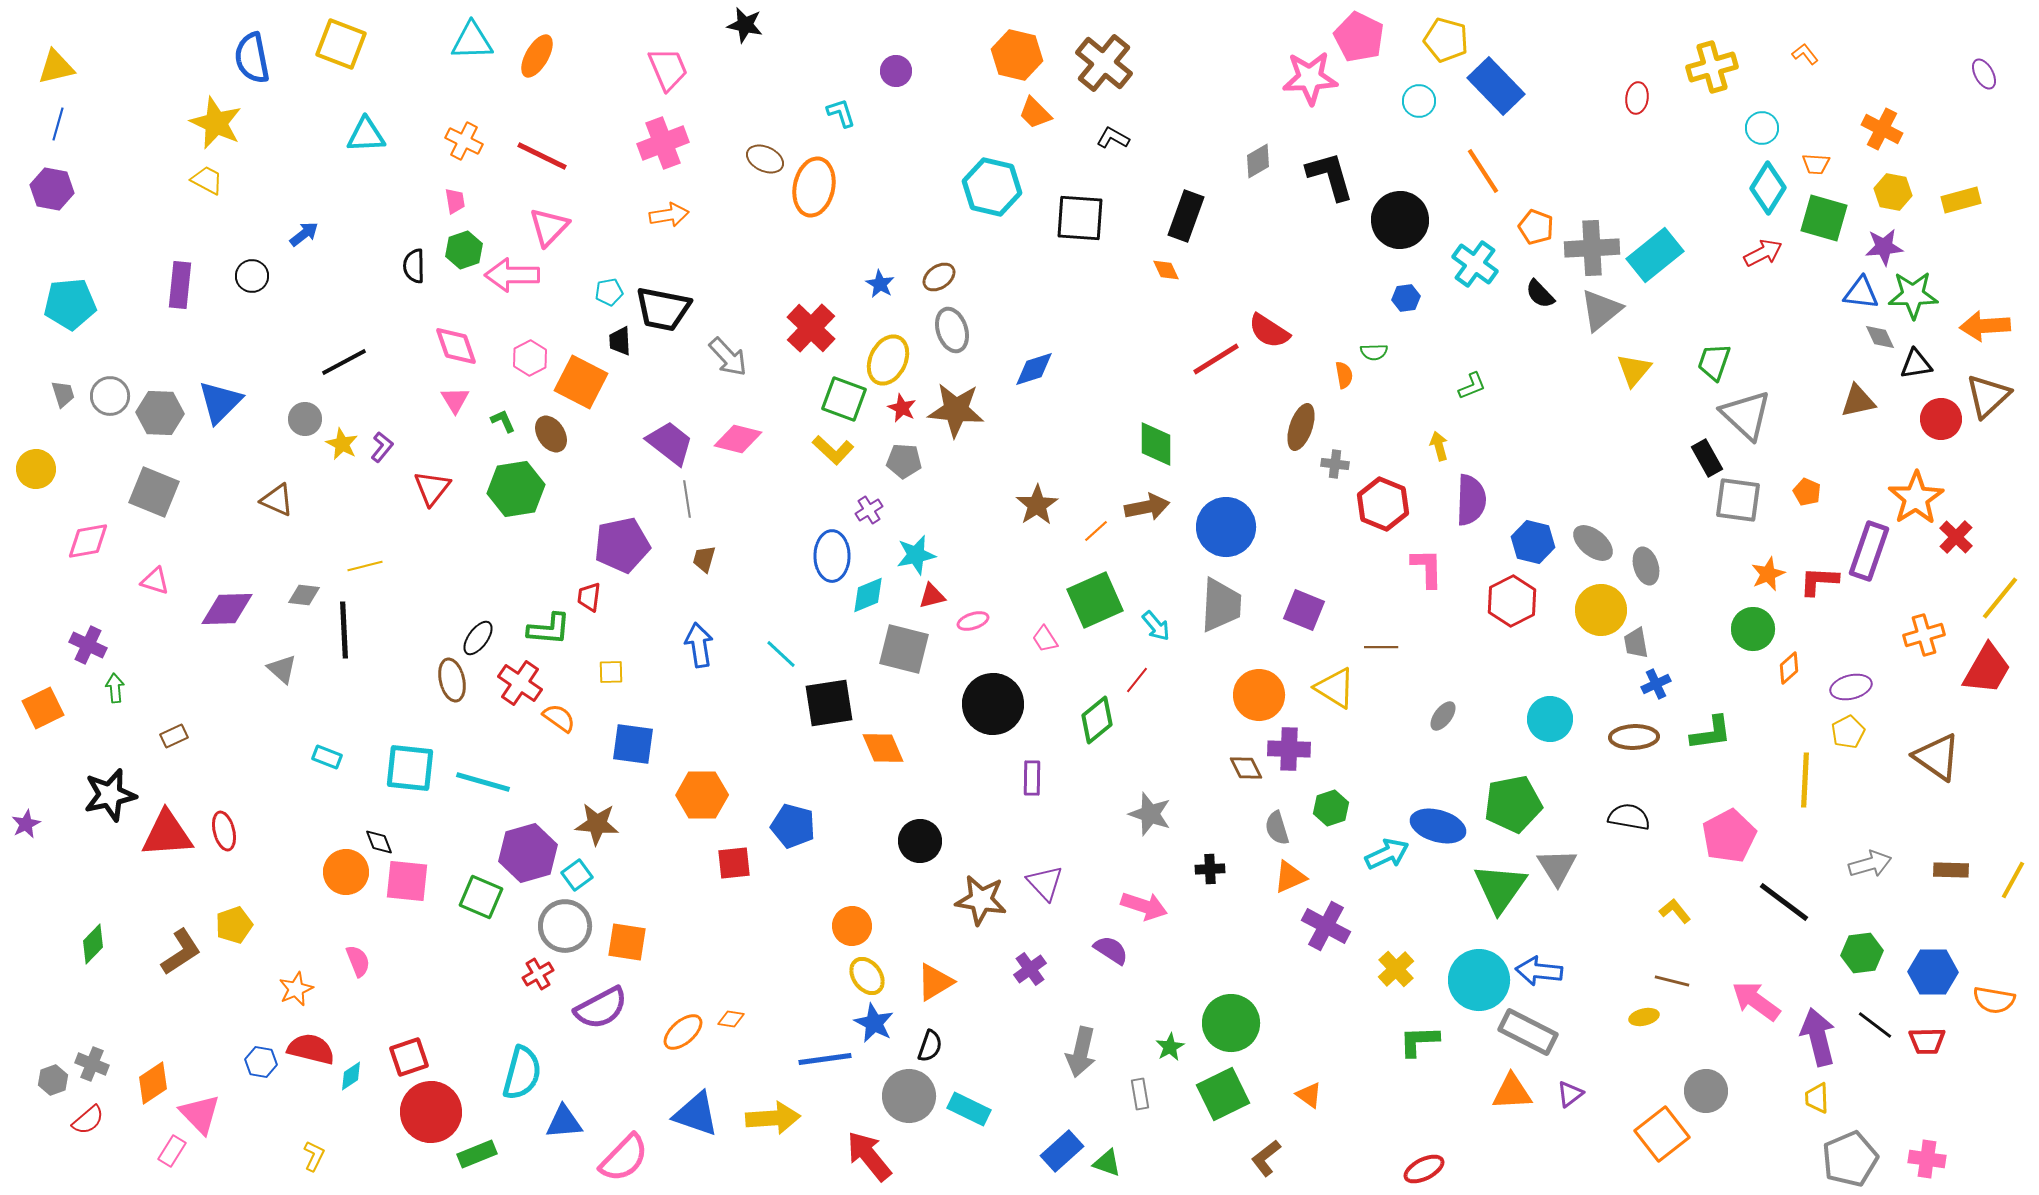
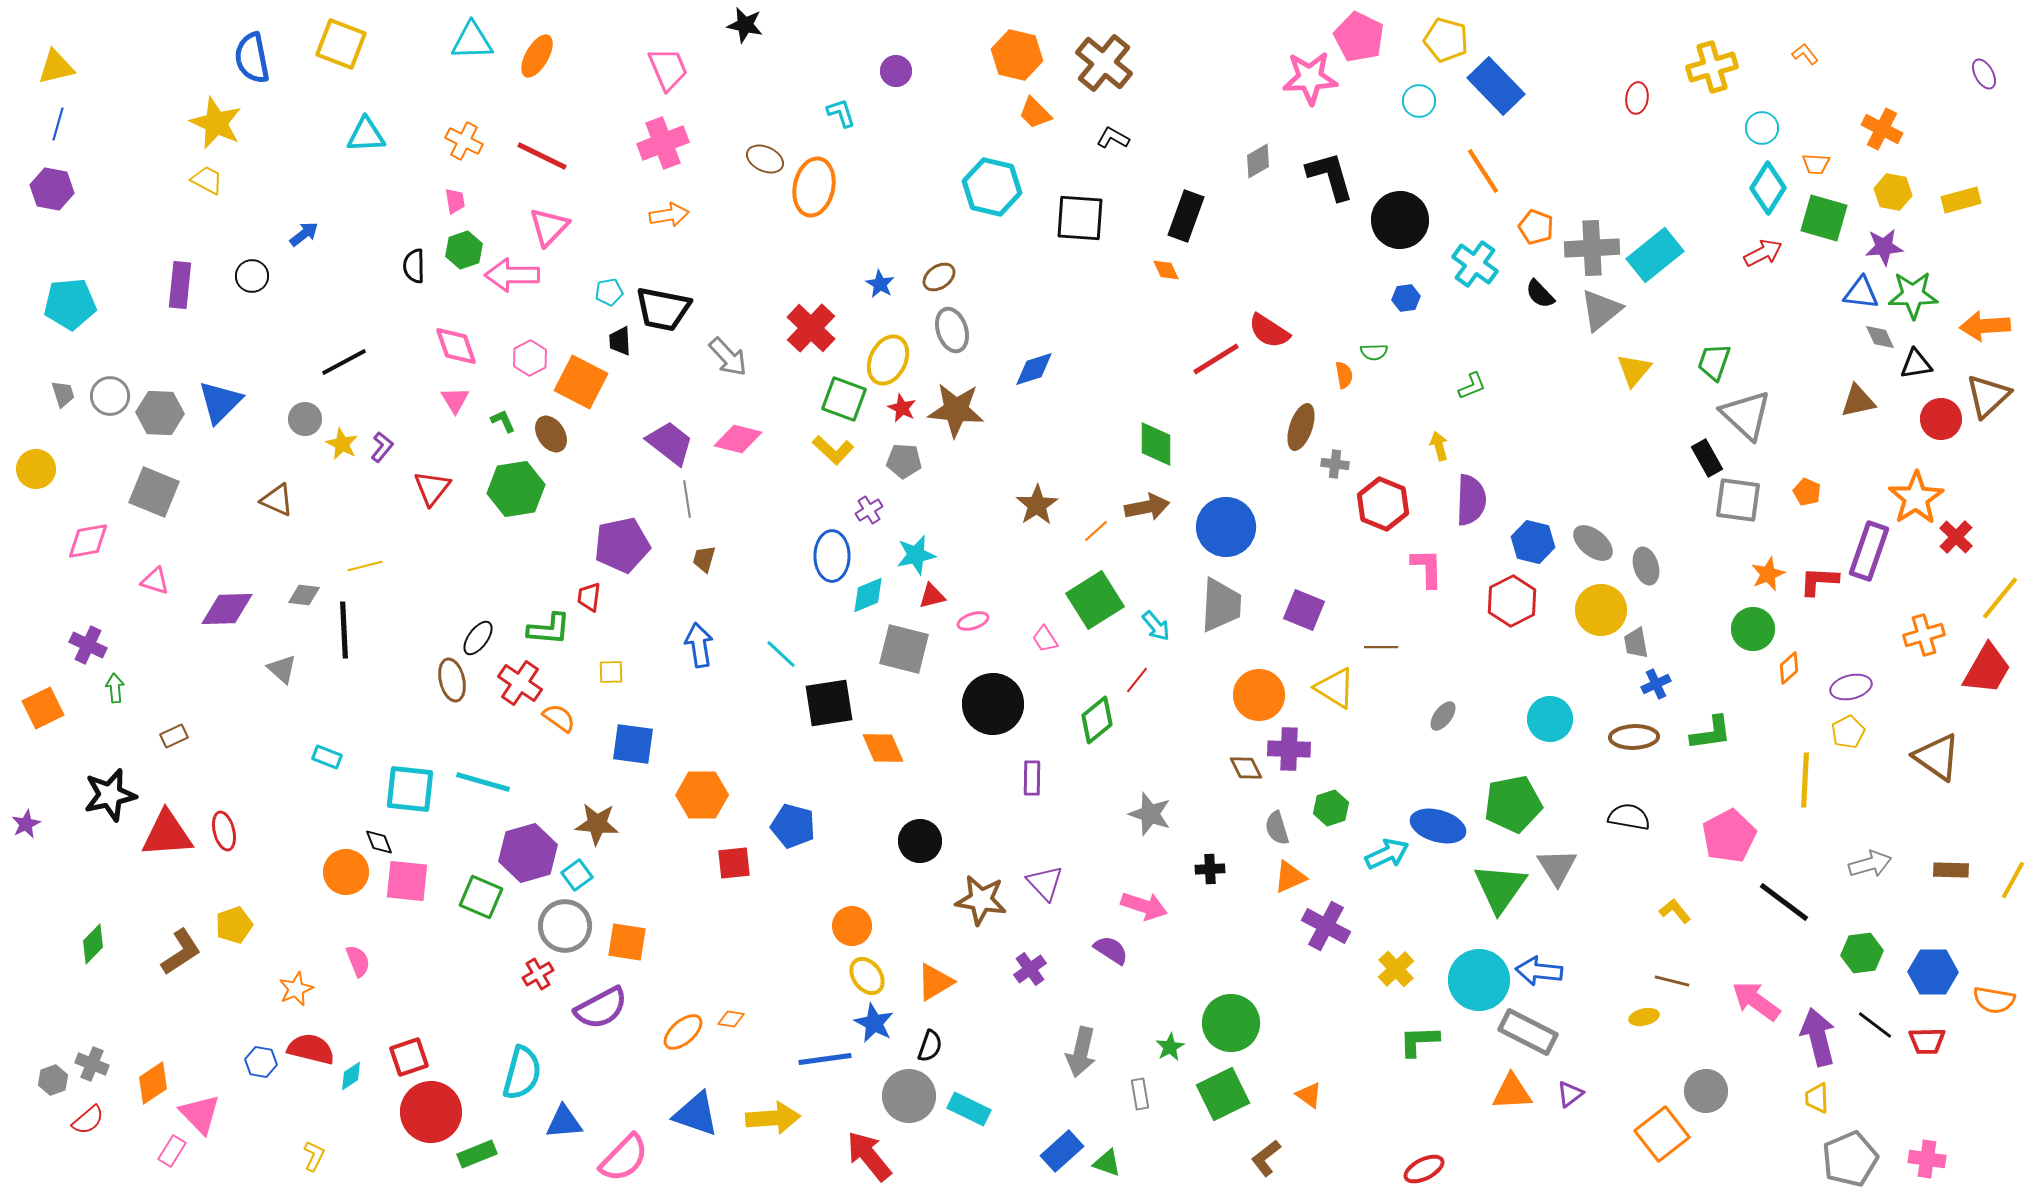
green square at (1095, 600): rotated 8 degrees counterclockwise
cyan square at (410, 768): moved 21 px down
